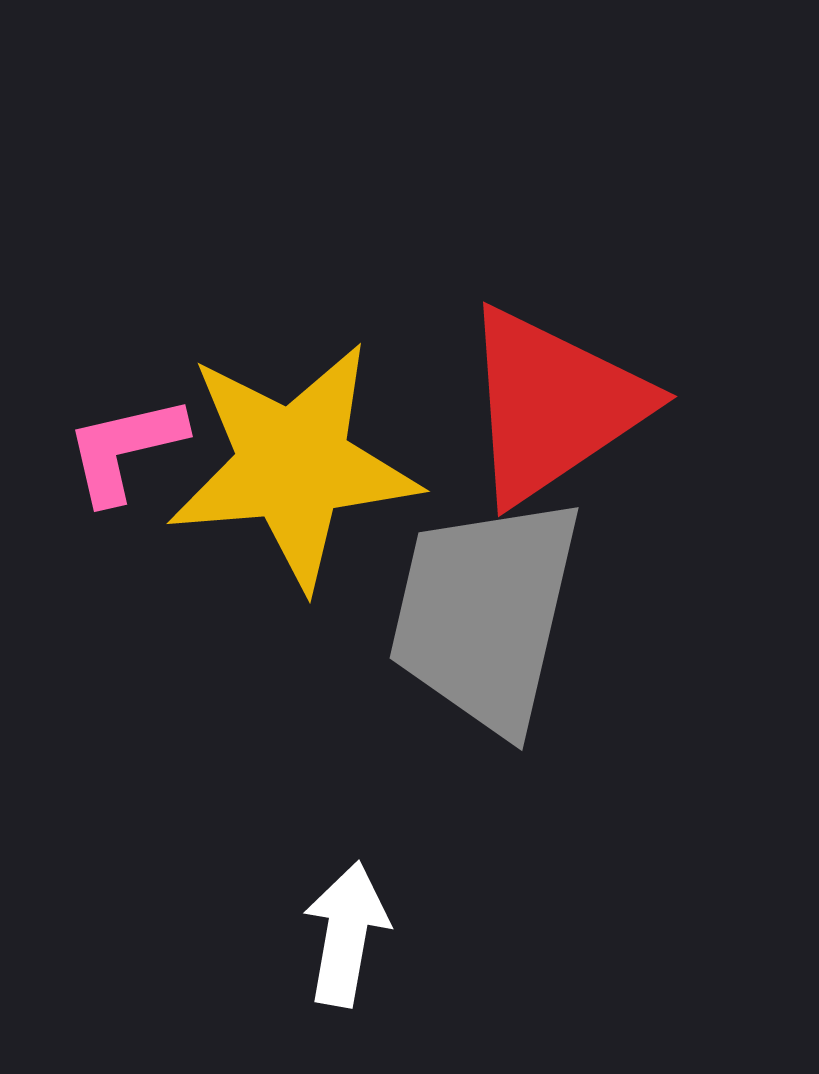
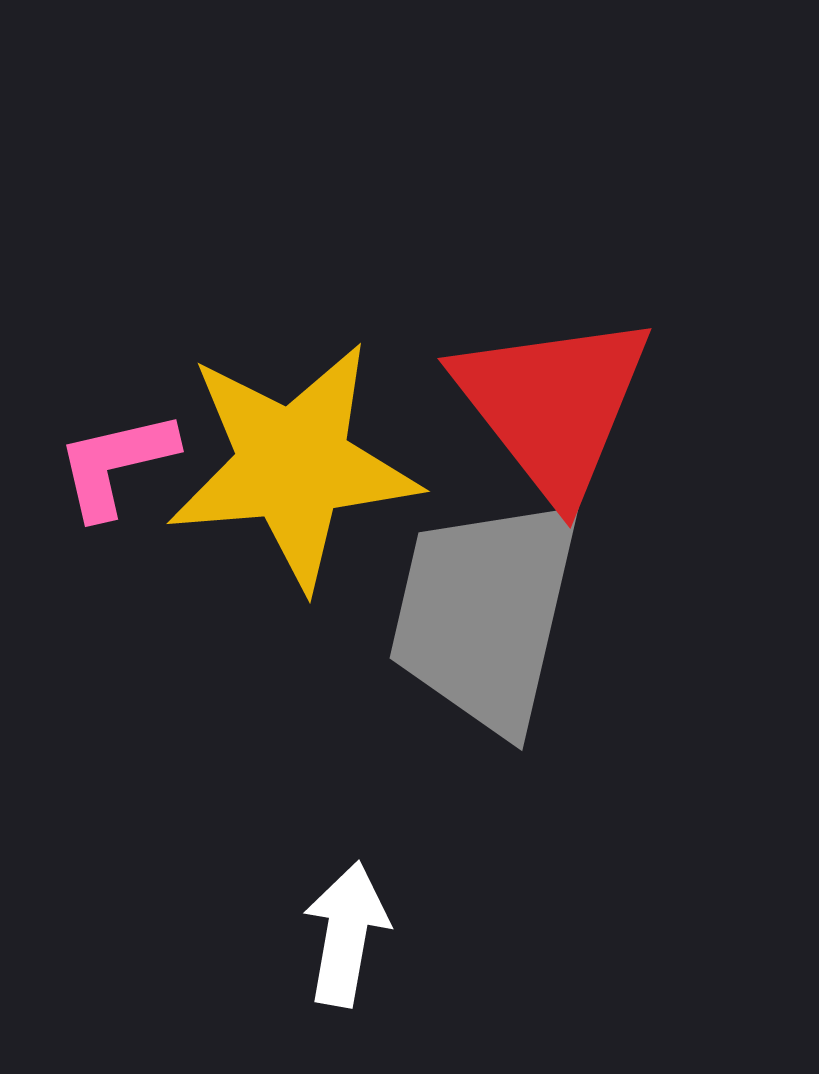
red triangle: rotated 34 degrees counterclockwise
pink L-shape: moved 9 px left, 15 px down
